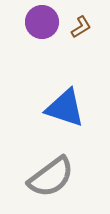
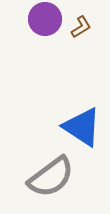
purple circle: moved 3 px right, 3 px up
blue triangle: moved 17 px right, 19 px down; rotated 15 degrees clockwise
